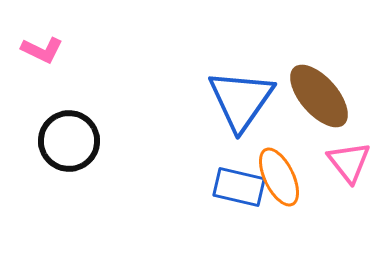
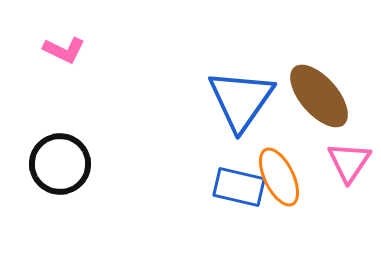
pink L-shape: moved 22 px right
black circle: moved 9 px left, 23 px down
pink triangle: rotated 12 degrees clockwise
